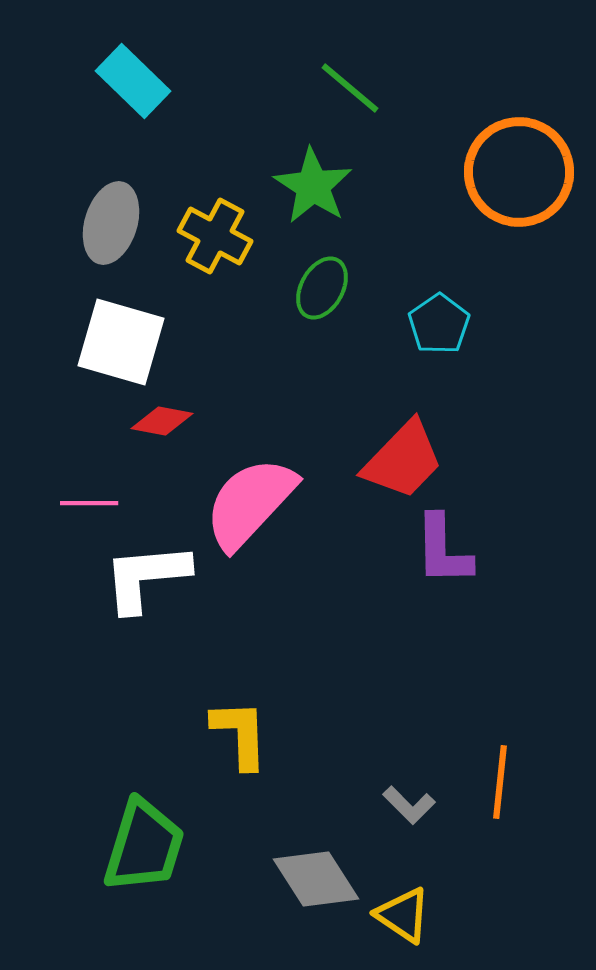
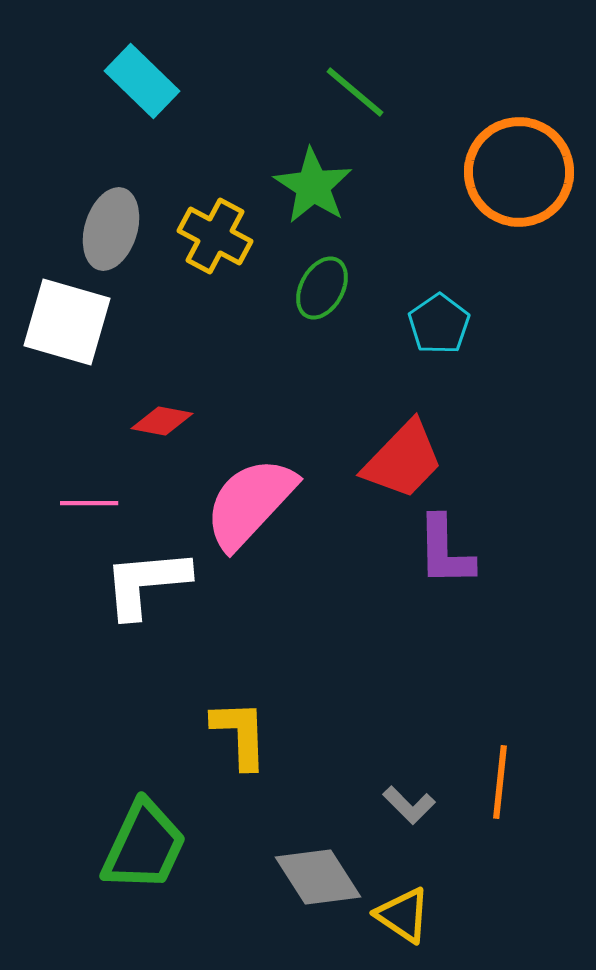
cyan rectangle: moved 9 px right
green line: moved 5 px right, 4 px down
gray ellipse: moved 6 px down
white square: moved 54 px left, 20 px up
purple L-shape: moved 2 px right, 1 px down
white L-shape: moved 6 px down
green trapezoid: rotated 8 degrees clockwise
gray diamond: moved 2 px right, 2 px up
